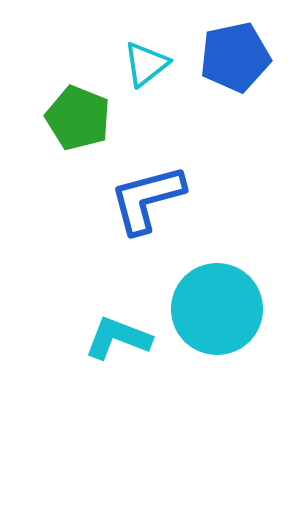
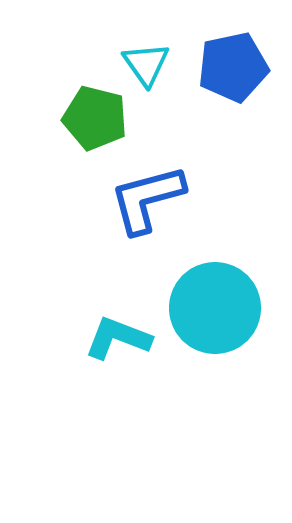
blue pentagon: moved 2 px left, 10 px down
cyan triangle: rotated 27 degrees counterclockwise
green pentagon: moved 17 px right; rotated 8 degrees counterclockwise
cyan circle: moved 2 px left, 1 px up
